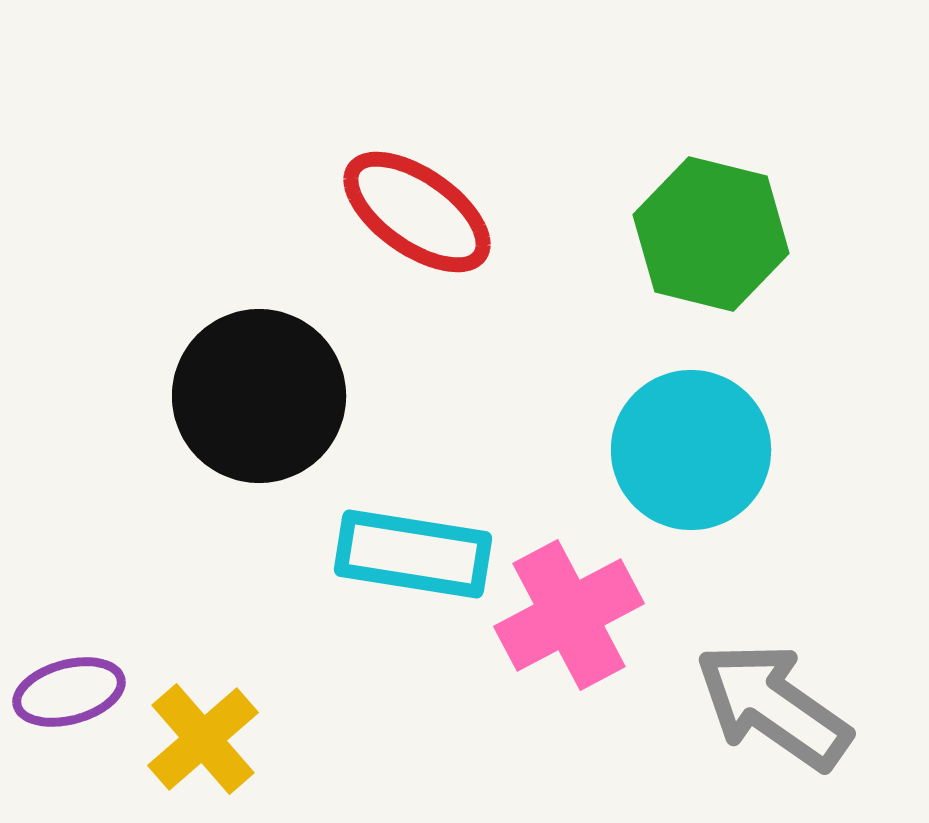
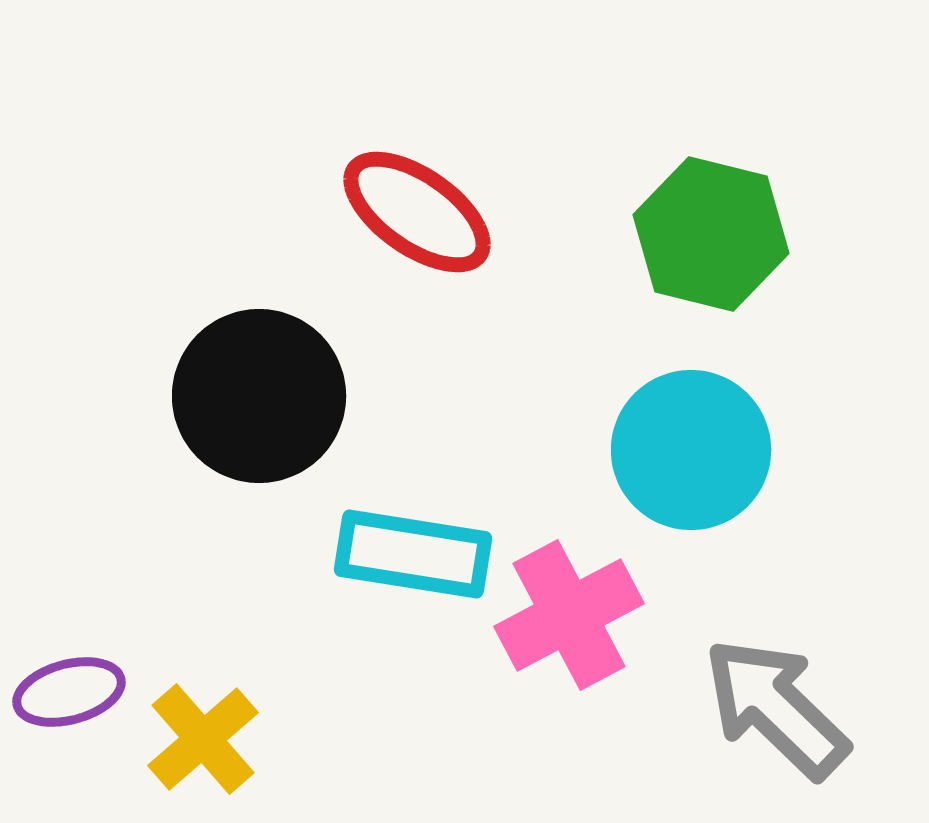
gray arrow: moved 3 px right, 2 px down; rotated 9 degrees clockwise
